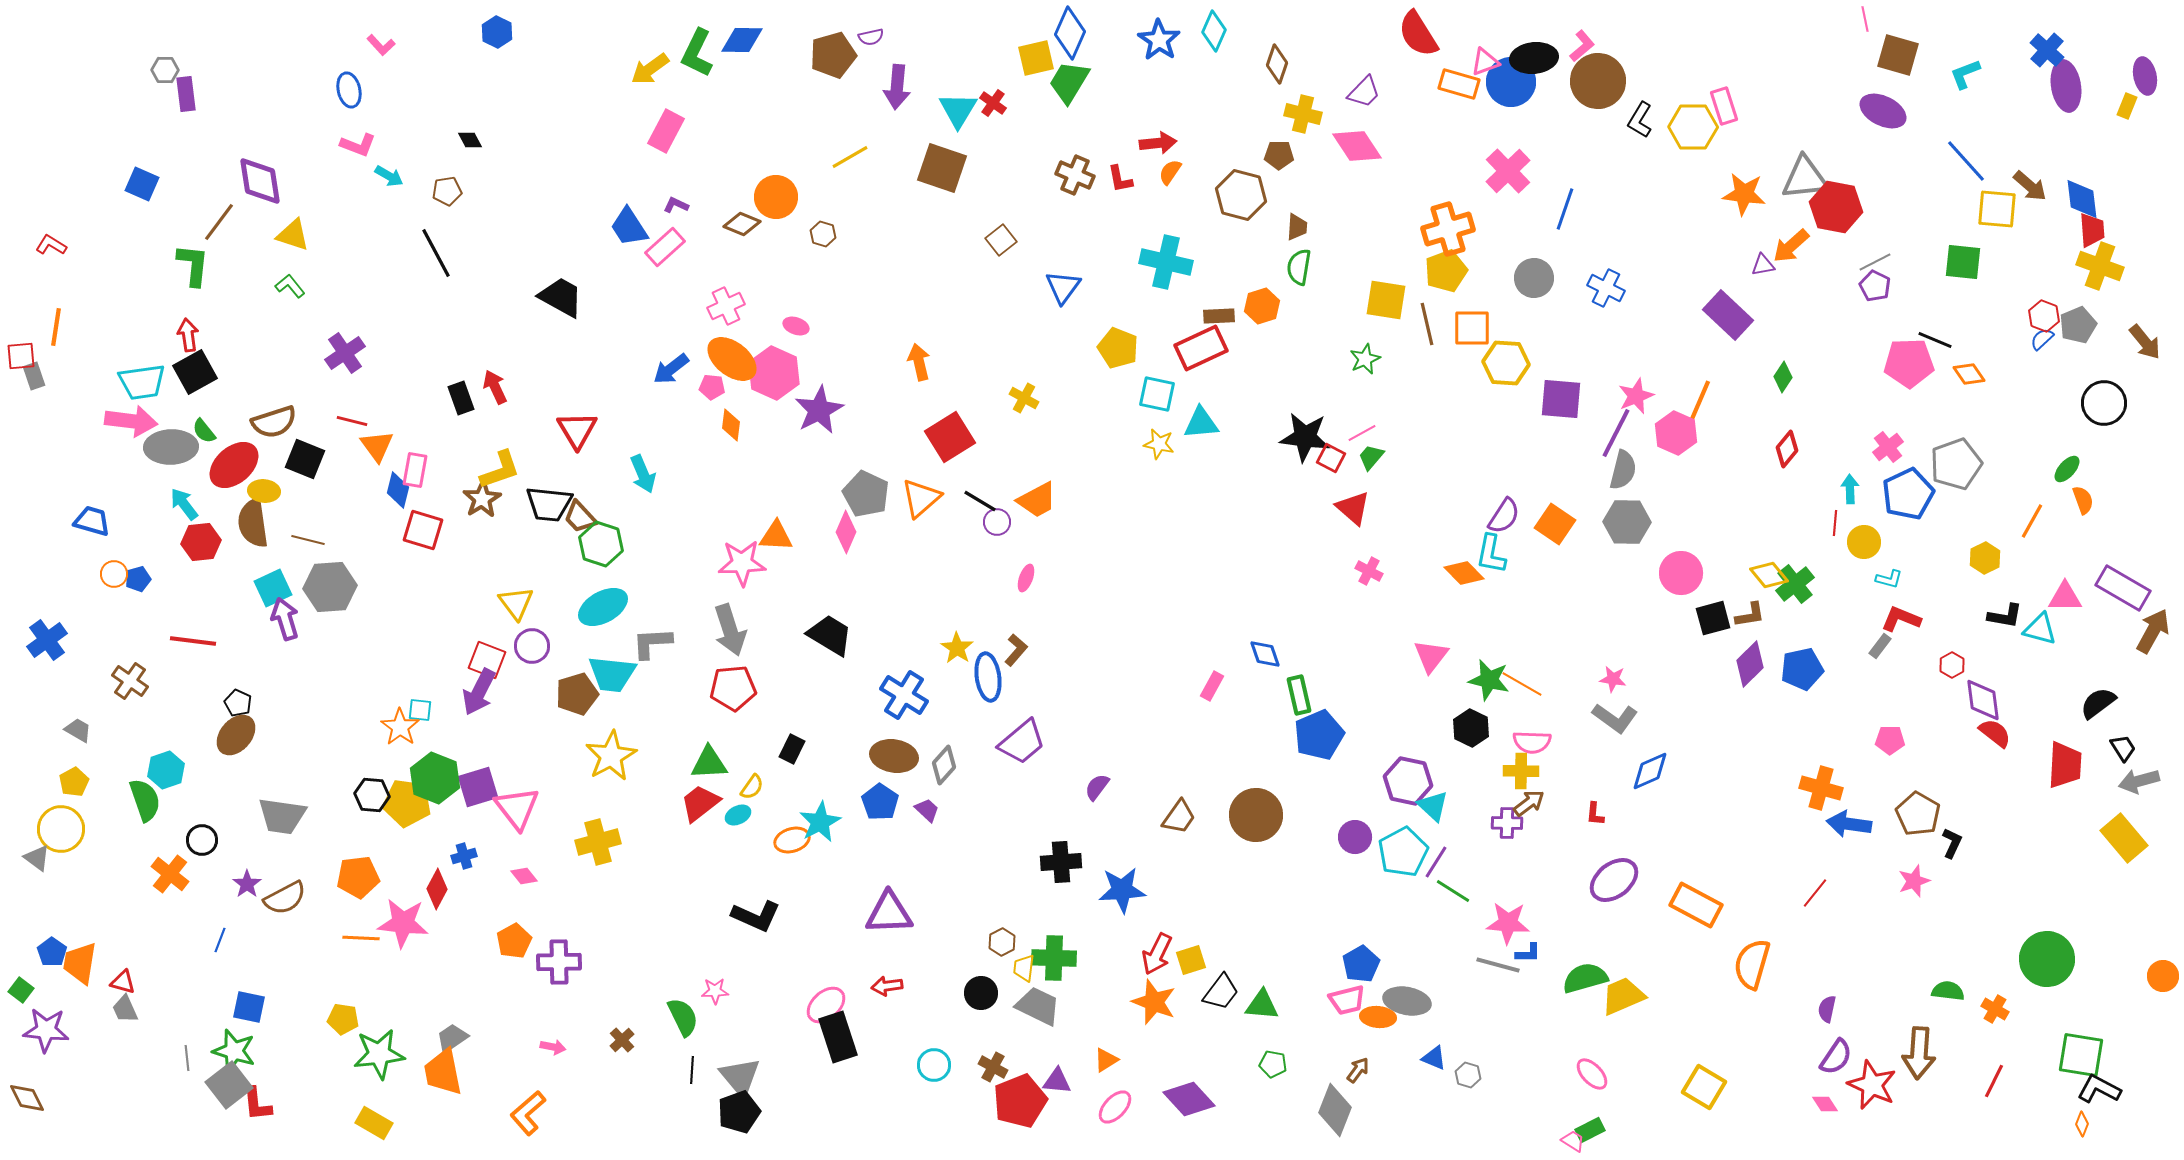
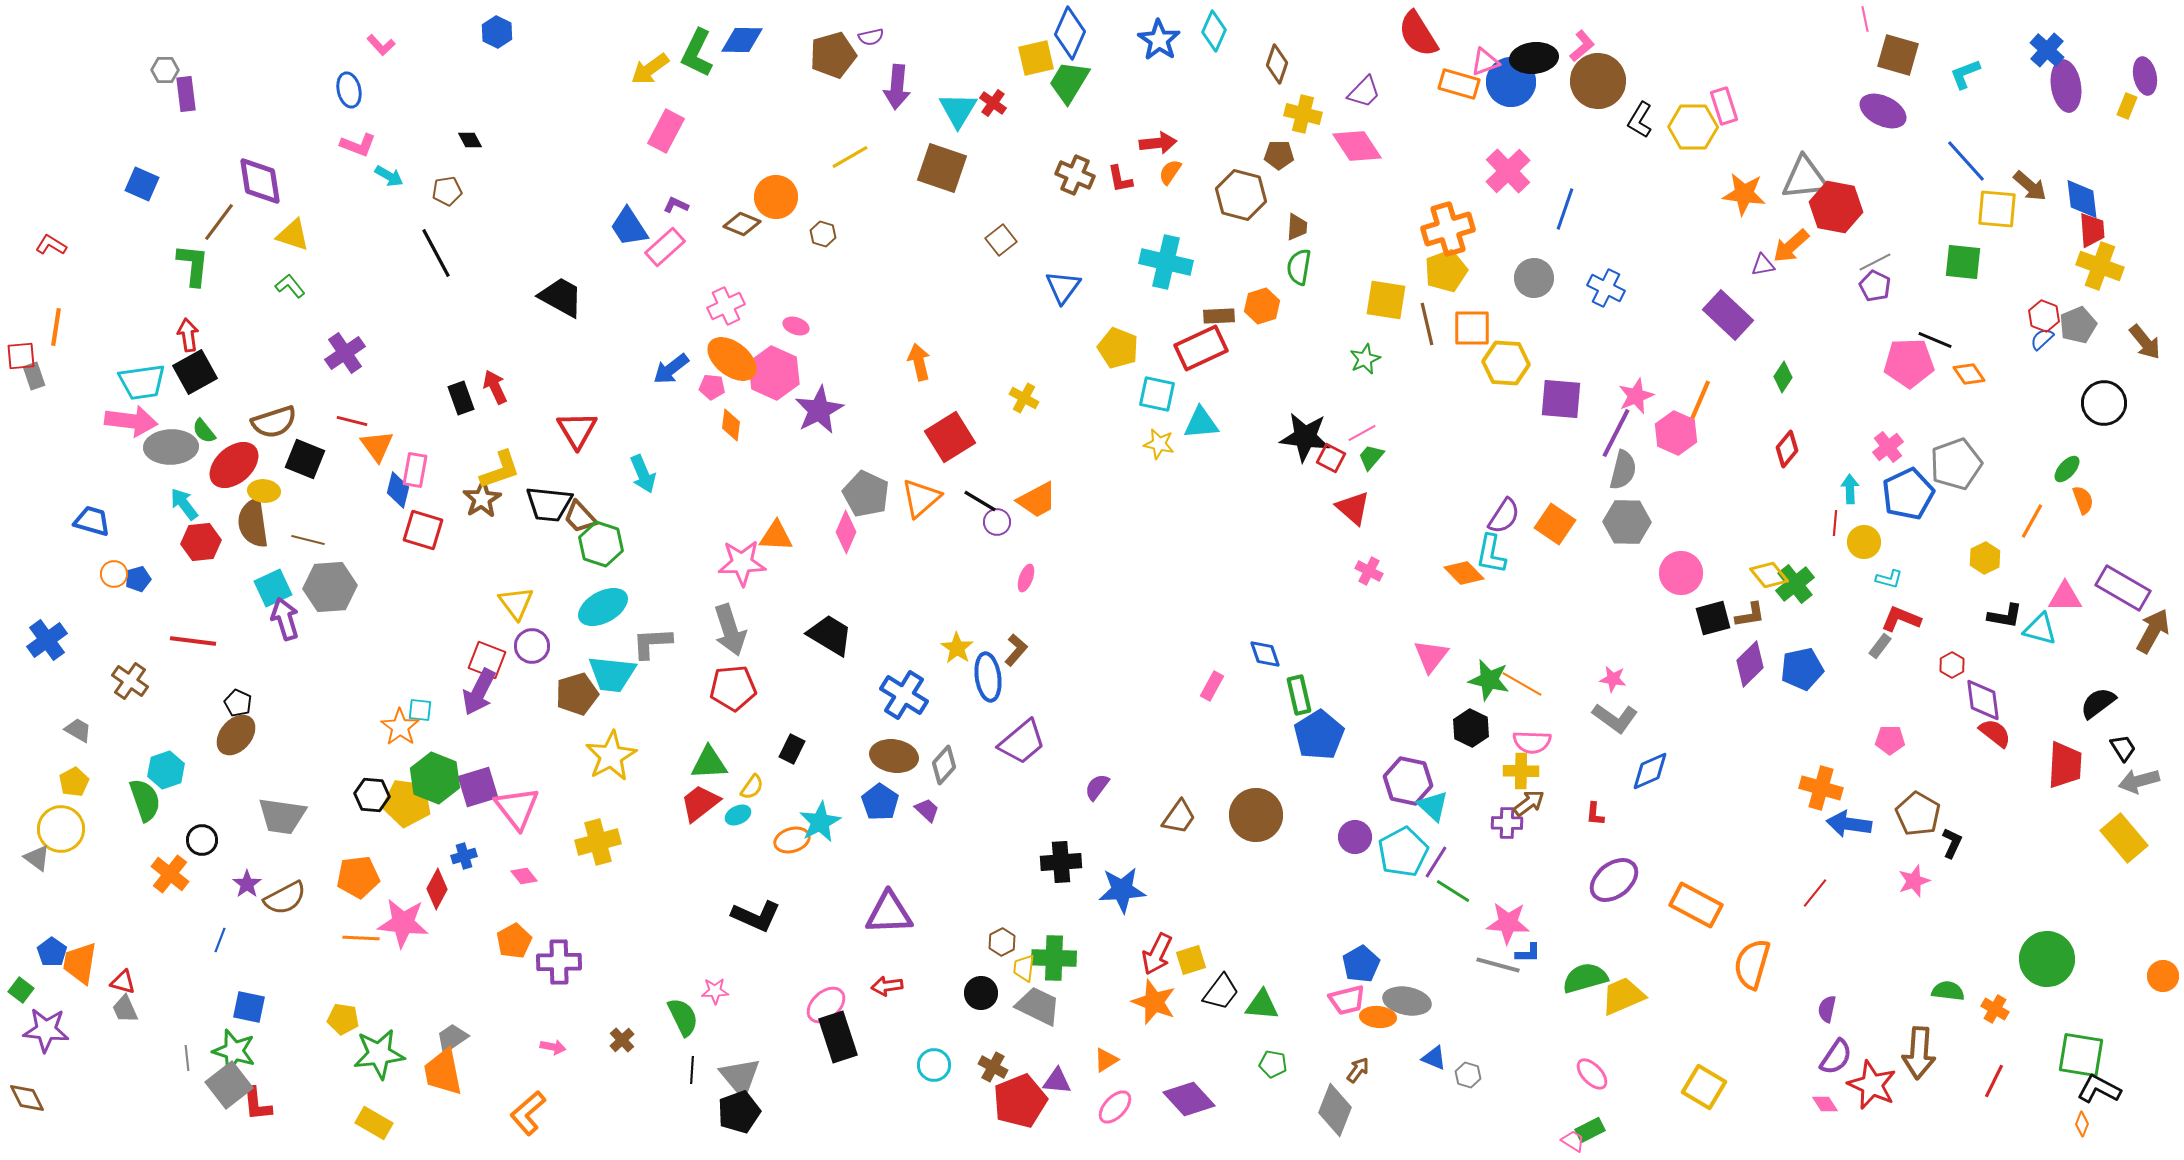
blue pentagon at (1319, 735): rotated 9 degrees counterclockwise
